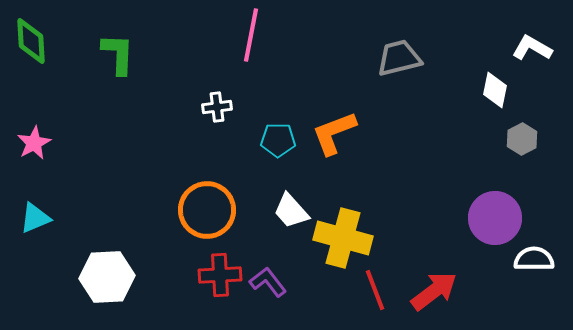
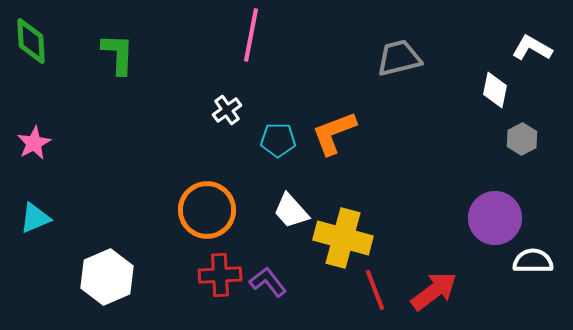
white cross: moved 10 px right, 3 px down; rotated 28 degrees counterclockwise
white semicircle: moved 1 px left, 2 px down
white hexagon: rotated 20 degrees counterclockwise
